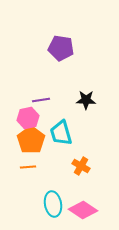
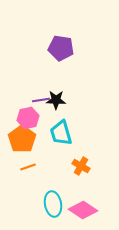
black star: moved 30 px left
orange pentagon: moved 9 px left, 1 px up
orange line: rotated 14 degrees counterclockwise
